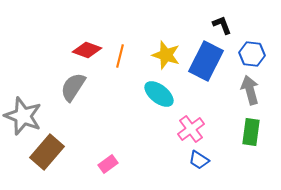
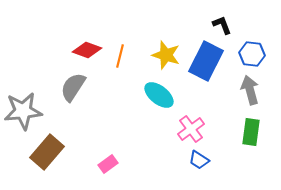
cyan ellipse: moved 1 px down
gray star: moved 5 px up; rotated 27 degrees counterclockwise
